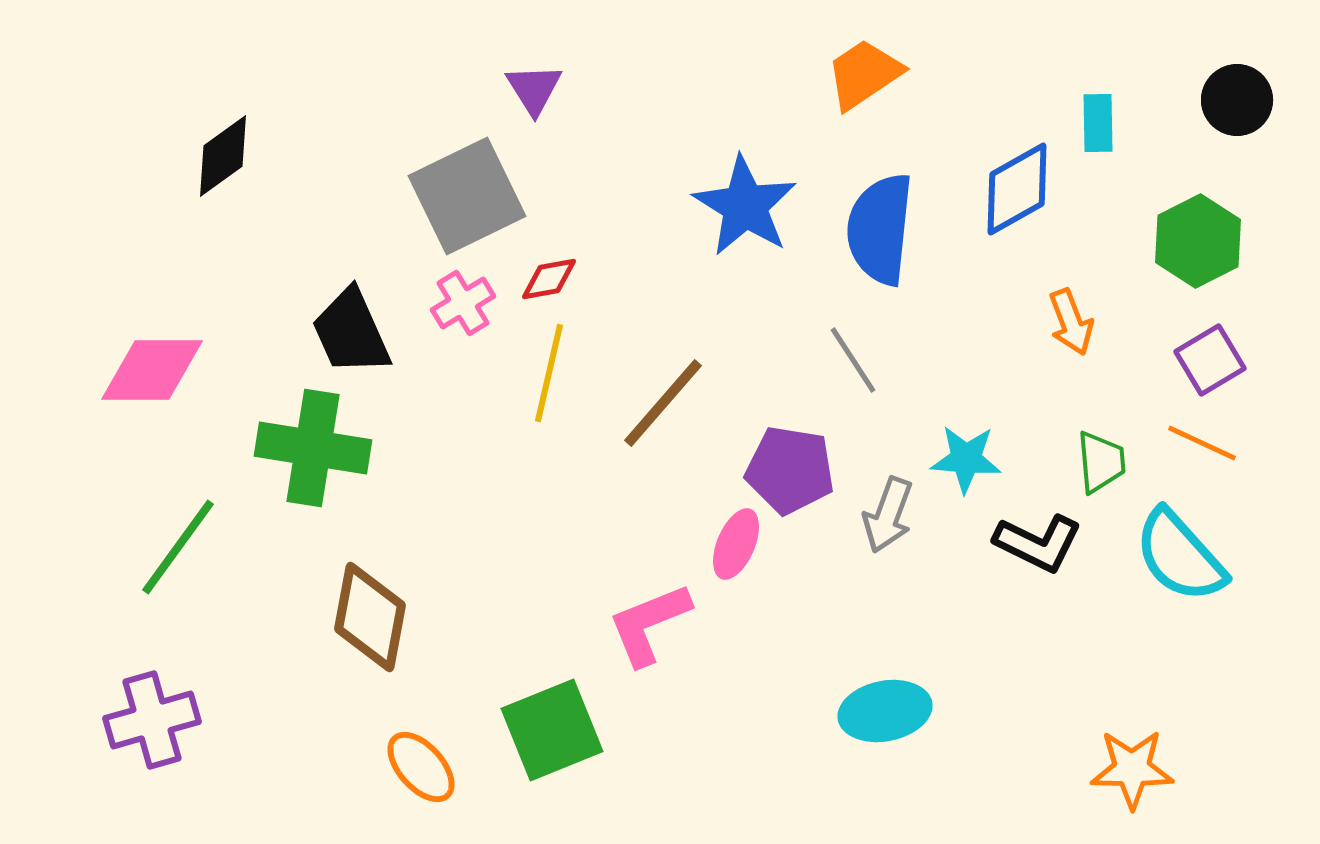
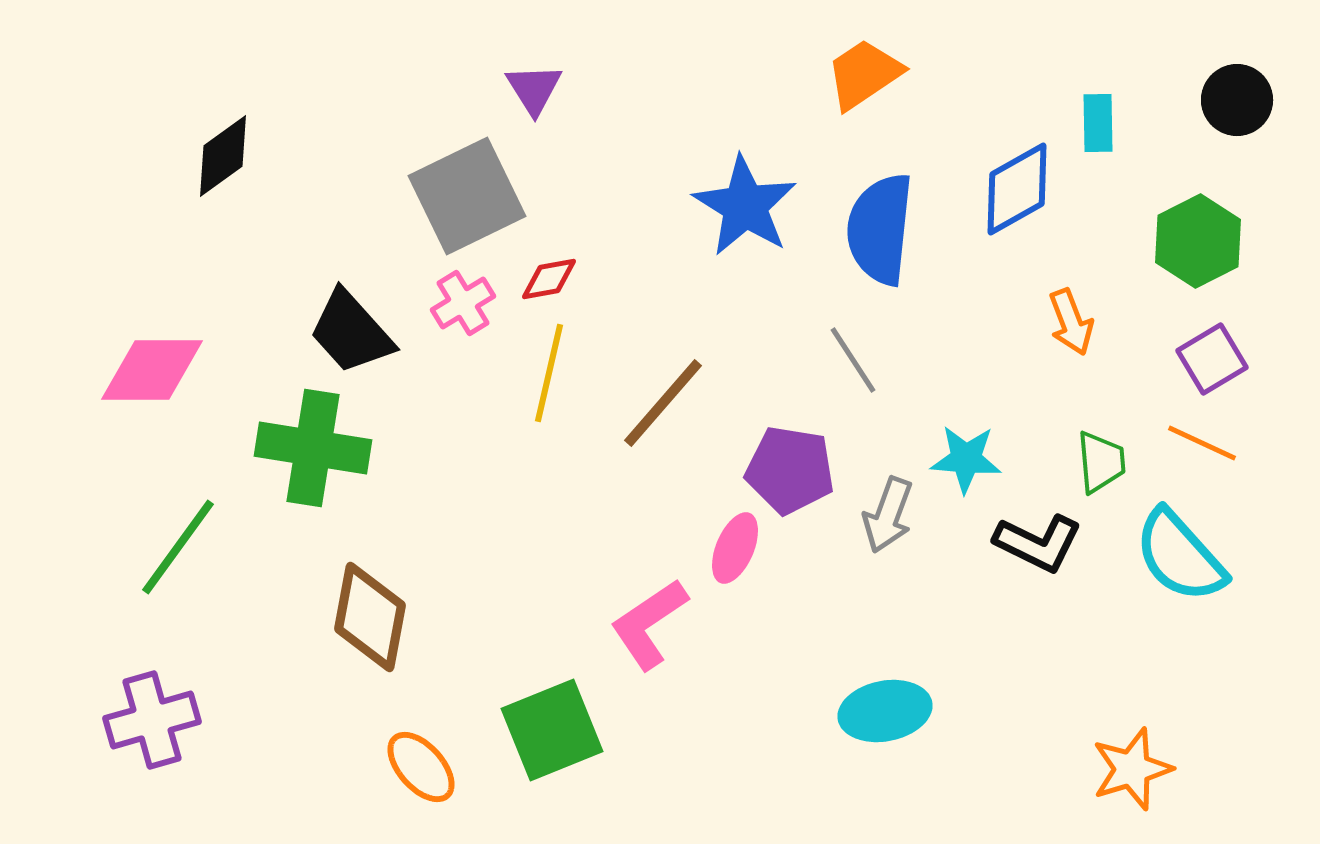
black trapezoid: rotated 18 degrees counterclockwise
purple square: moved 2 px right, 1 px up
pink ellipse: moved 1 px left, 4 px down
pink L-shape: rotated 12 degrees counterclockwise
orange star: rotated 18 degrees counterclockwise
